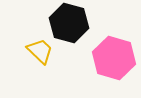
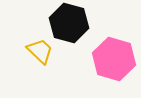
pink hexagon: moved 1 px down
